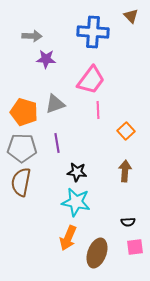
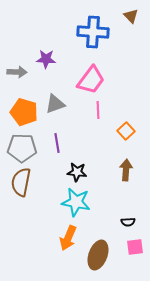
gray arrow: moved 15 px left, 36 px down
brown arrow: moved 1 px right, 1 px up
brown ellipse: moved 1 px right, 2 px down
